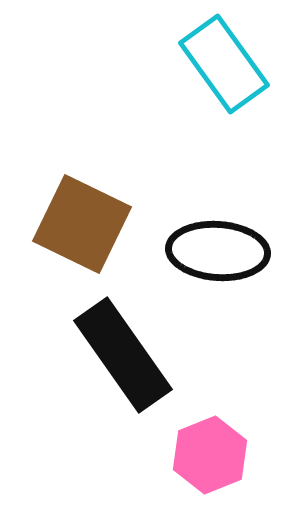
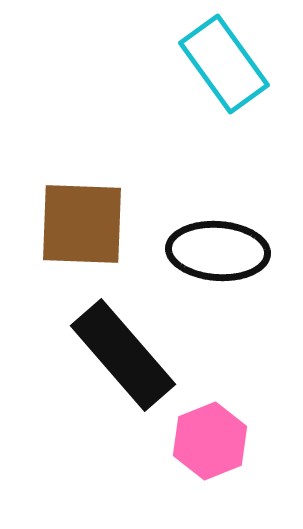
brown square: rotated 24 degrees counterclockwise
black rectangle: rotated 6 degrees counterclockwise
pink hexagon: moved 14 px up
